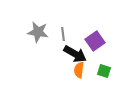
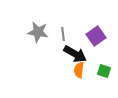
purple square: moved 1 px right, 5 px up
